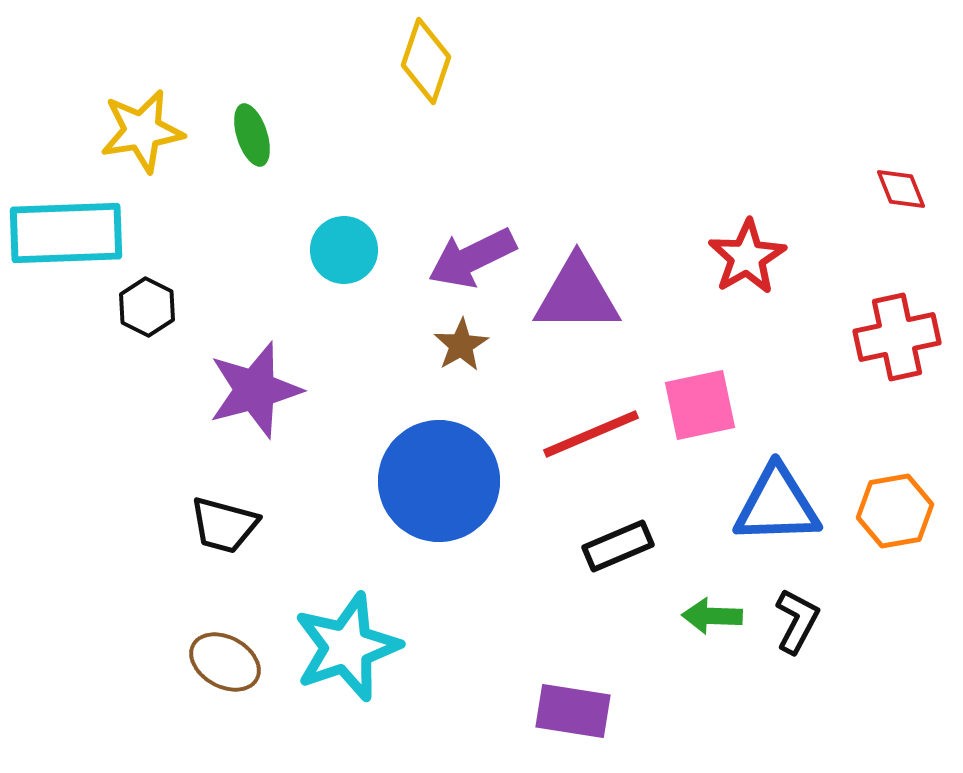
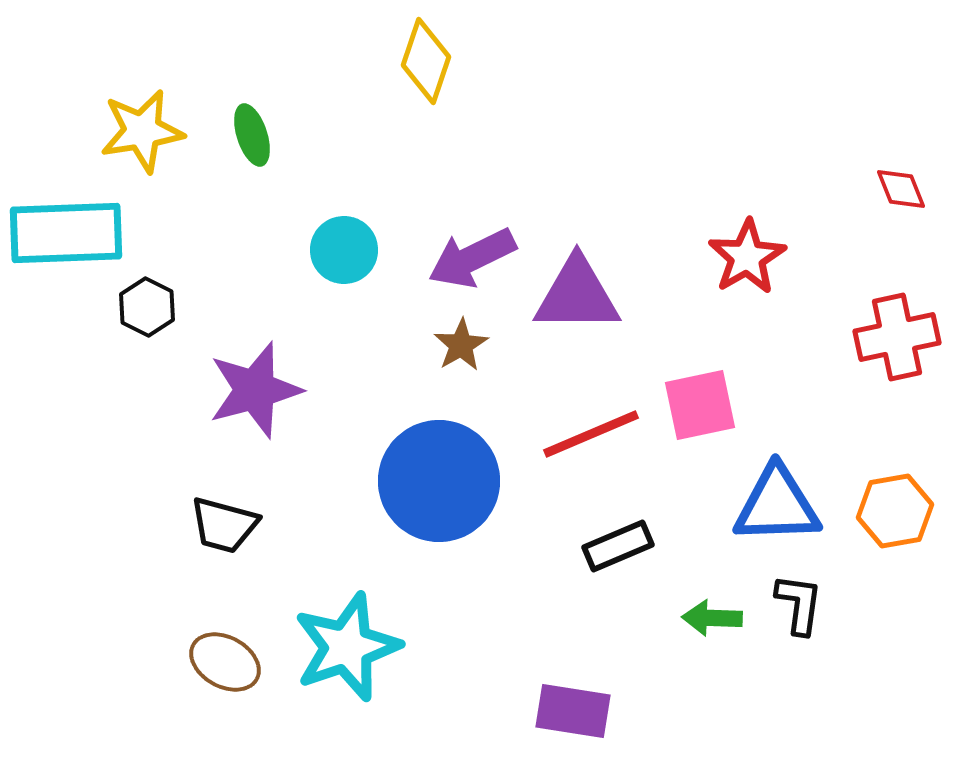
green arrow: moved 2 px down
black L-shape: moved 2 px right, 17 px up; rotated 20 degrees counterclockwise
